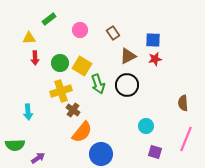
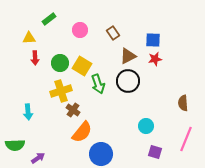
black circle: moved 1 px right, 4 px up
